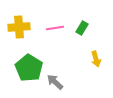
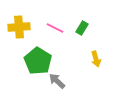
pink line: rotated 36 degrees clockwise
green pentagon: moved 9 px right, 7 px up
gray arrow: moved 2 px right, 1 px up
